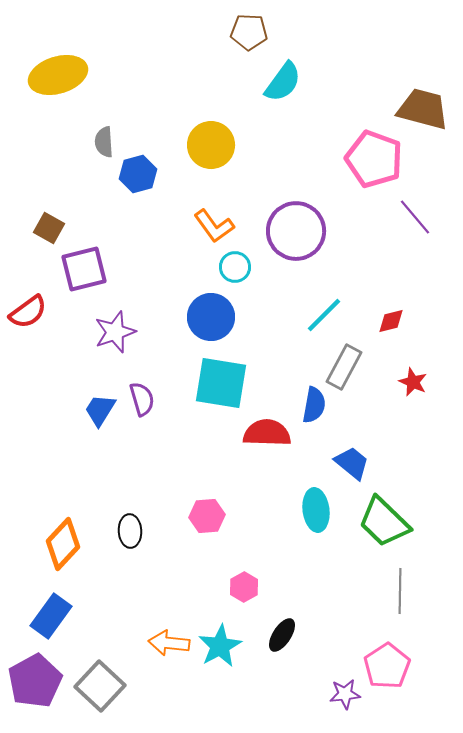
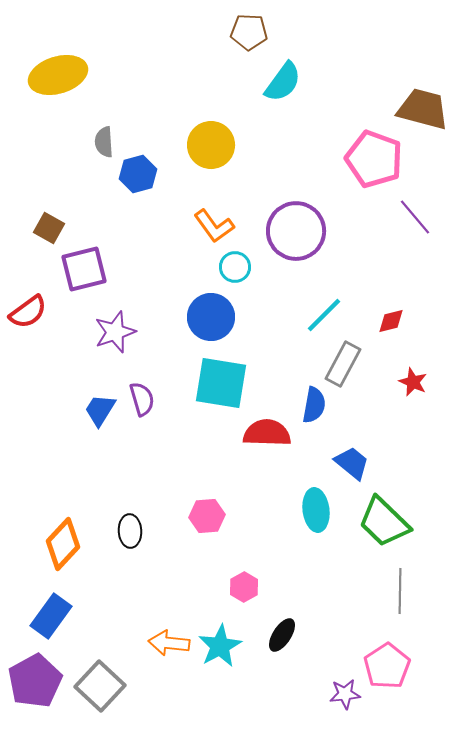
gray rectangle at (344, 367): moved 1 px left, 3 px up
